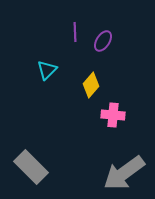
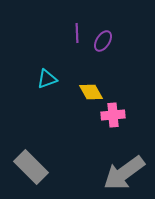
purple line: moved 2 px right, 1 px down
cyan triangle: moved 9 px down; rotated 25 degrees clockwise
yellow diamond: moved 7 px down; rotated 70 degrees counterclockwise
pink cross: rotated 10 degrees counterclockwise
